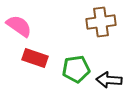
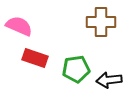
brown cross: rotated 8 degrees clockwise
pink semicircle: rotated 12 degrees counterclockwise
black arrow: rotated 10 degrees counterclockwise
